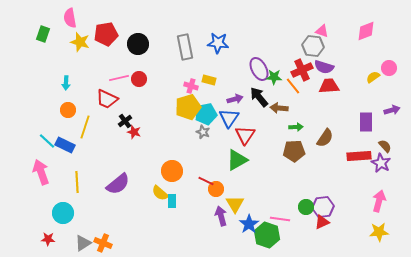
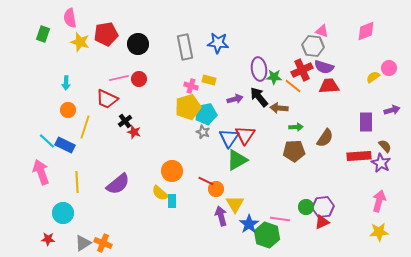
purple ellipse at (259, 69): rotated 20 degrees clockwise
orange line at (293, 86): rotated 12 degrees counterclockwise
blue triangle at (229, 118): moved 20 px down
